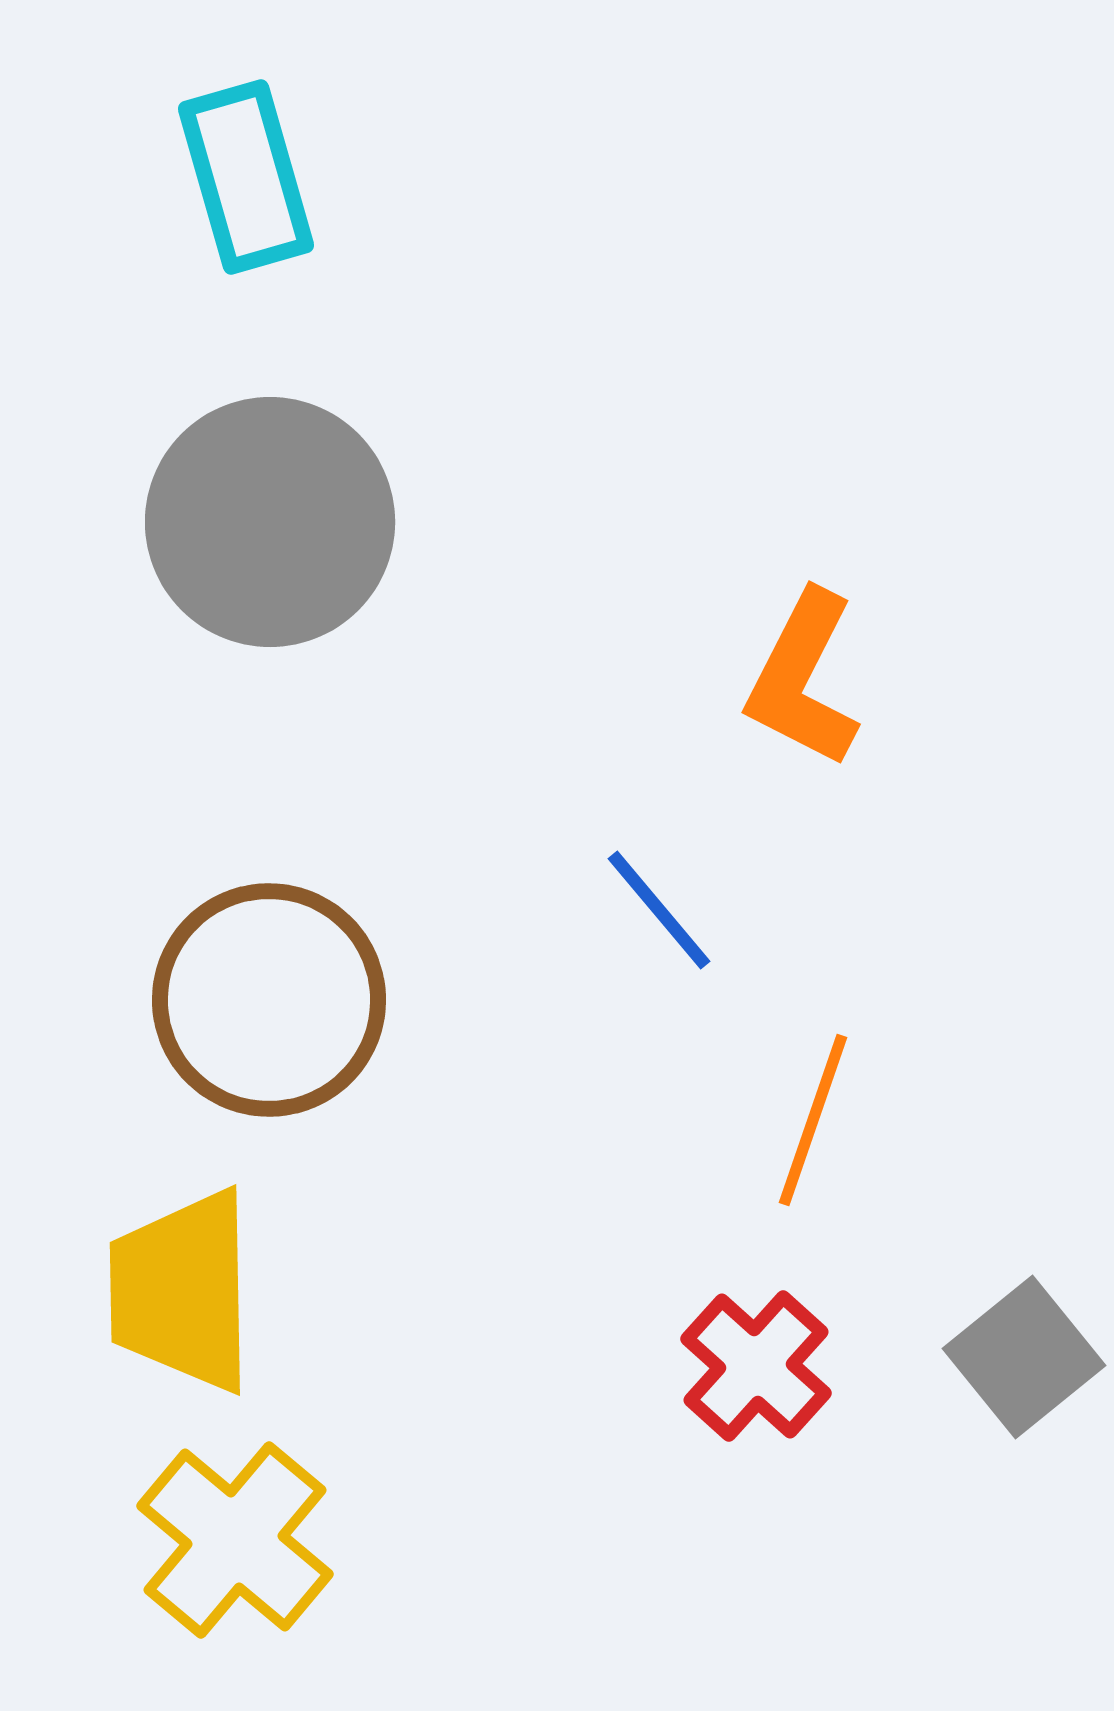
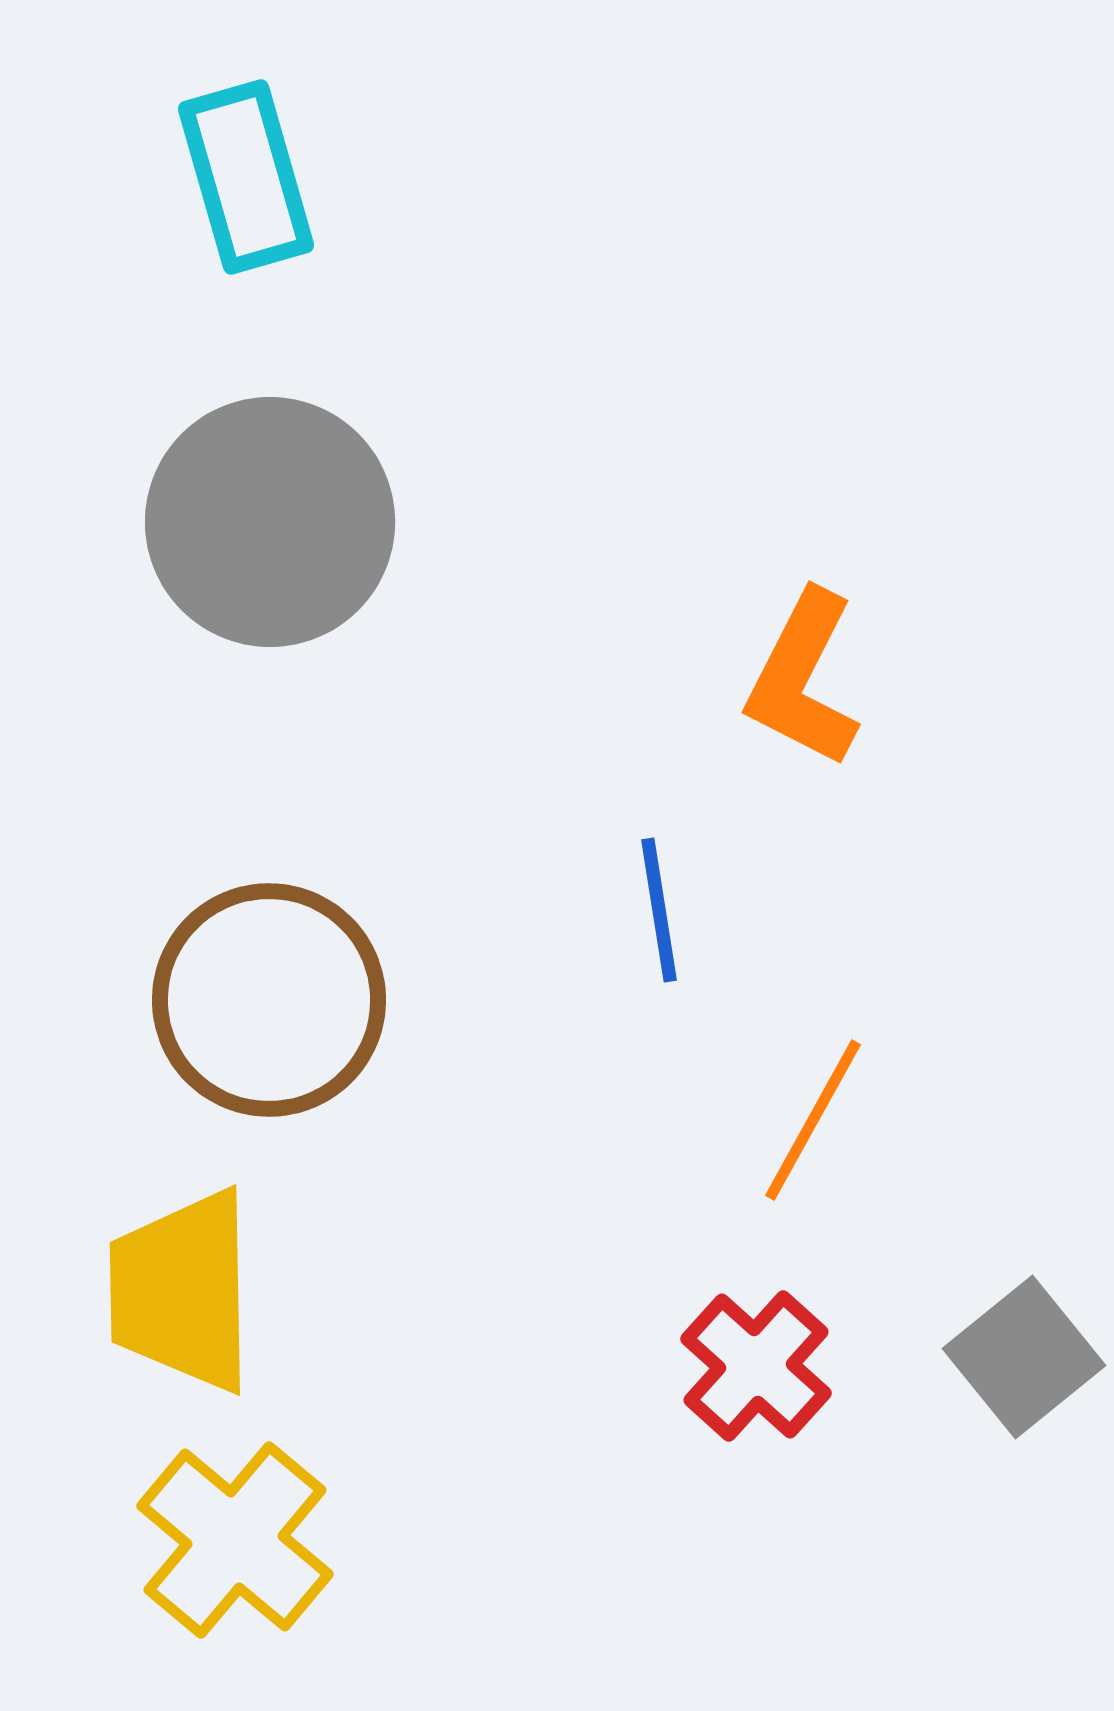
blue line: rotated 31 degrees clockwise
orange line: rotated 10 degrees clockwise
